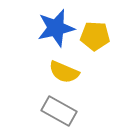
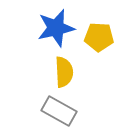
yellow pentagon: moved 4 px right, 1 px down
yellow semicircle: rotated 116 degrees counterclockwise
